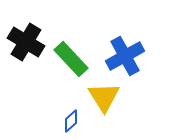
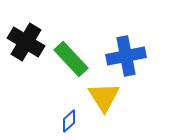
blue cross: moved 1 px right; rotated 18 degrees clockwise
blue diamond: moved 2 px left
